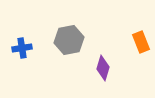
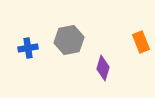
blue cross: moved 6 px right
